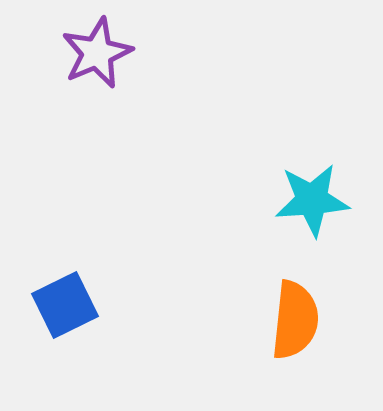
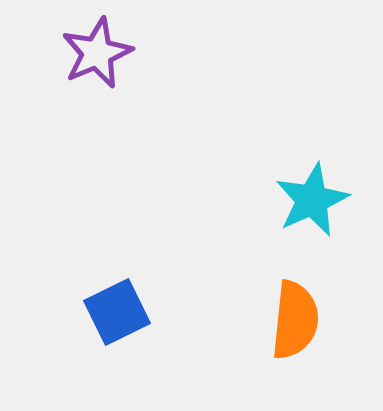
cyan star: rotated 20 degrees counterclockwise
blue square: moved 52 px right, 7 px down
